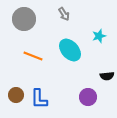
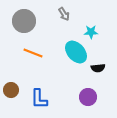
gray circle: moved 2 px down
cyan star: moved 8 px left, 4 px up; rotated 16 degrees clockwise
cyan ellipse: moved 6 px right, 2 px down
orange line: moved 3 px up
black semicircle: moved 9 px left, 8 px up
brown circle: moved 5 px left, 5 px up
